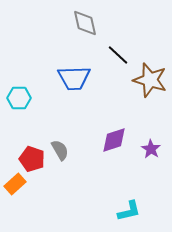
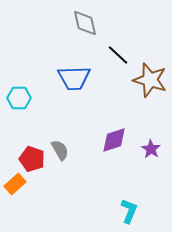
cyan L-shape: rotated 55 degrees counterclockwise
